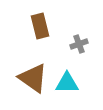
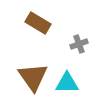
brown rectangle: moved 2 px left, 3 px up; rotated 45 degrees counterclockwise
brown triangle: moved 1 px up; rotated 20 degrees clockwise
